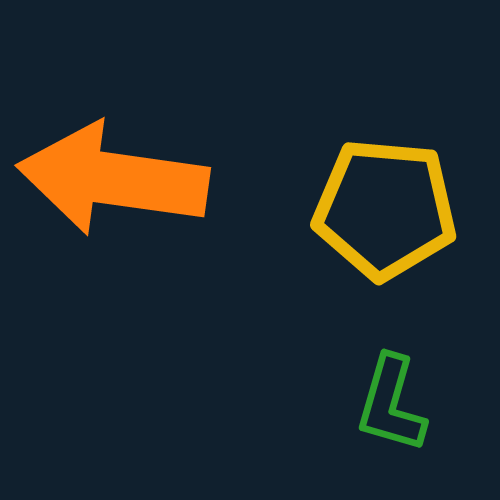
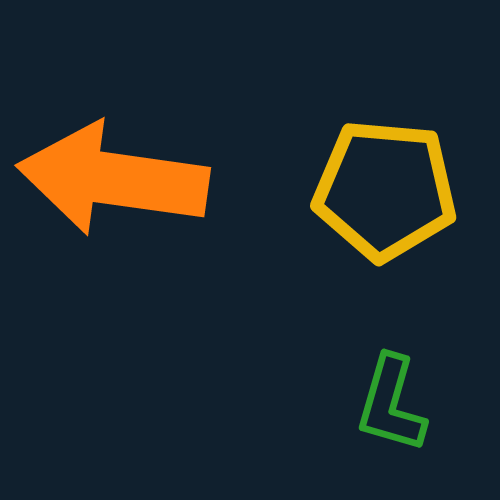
yellow pentagon: moved 19 px up
